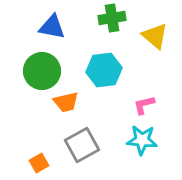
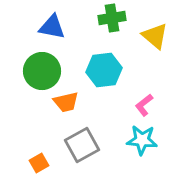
pink L-shape: rotated 25 degrees counterclockwise
